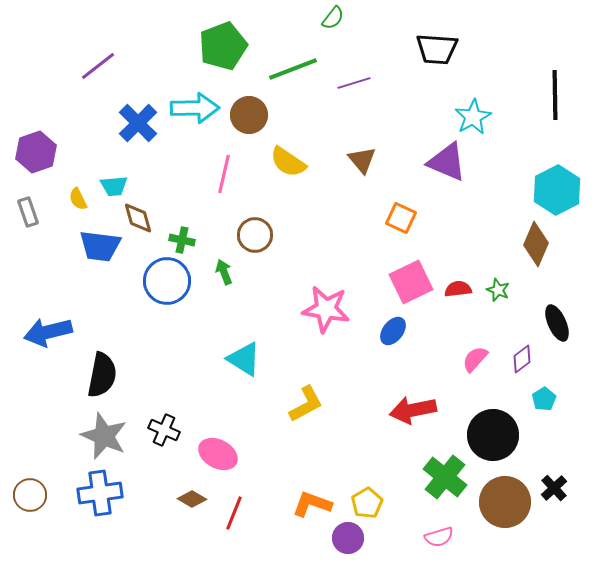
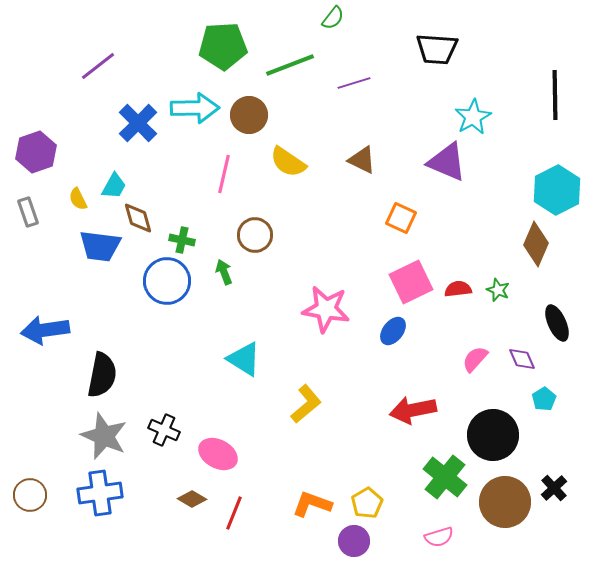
green pentagon at (223, 46): rotated 18 degrees clockwise
green line at (293, 69): moved 3 px left, 4 px up
brown triangle at (362, 160): rotated 24 degrees counterclockwise
cyan trapezoid at (114, 186): rotated 56 degrees counterclockwise
blue arrow at (48, 332): moved 3 px left, 2 px up; rotated 6 degrees clockwise
purple diamond at (522, 359): rotated 76 degrees counterclockwise
yellow L-shape at (306, 404): rotated 12 degrees counterclockwise
purple circle at (348, 538): moved 6 px right, 3 px down
